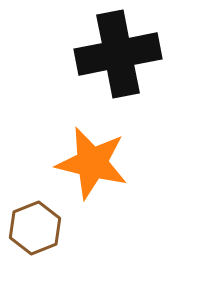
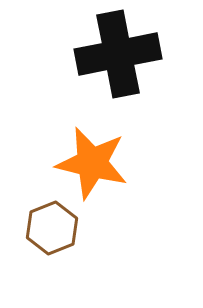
brown hexagon: moved 17 px right
